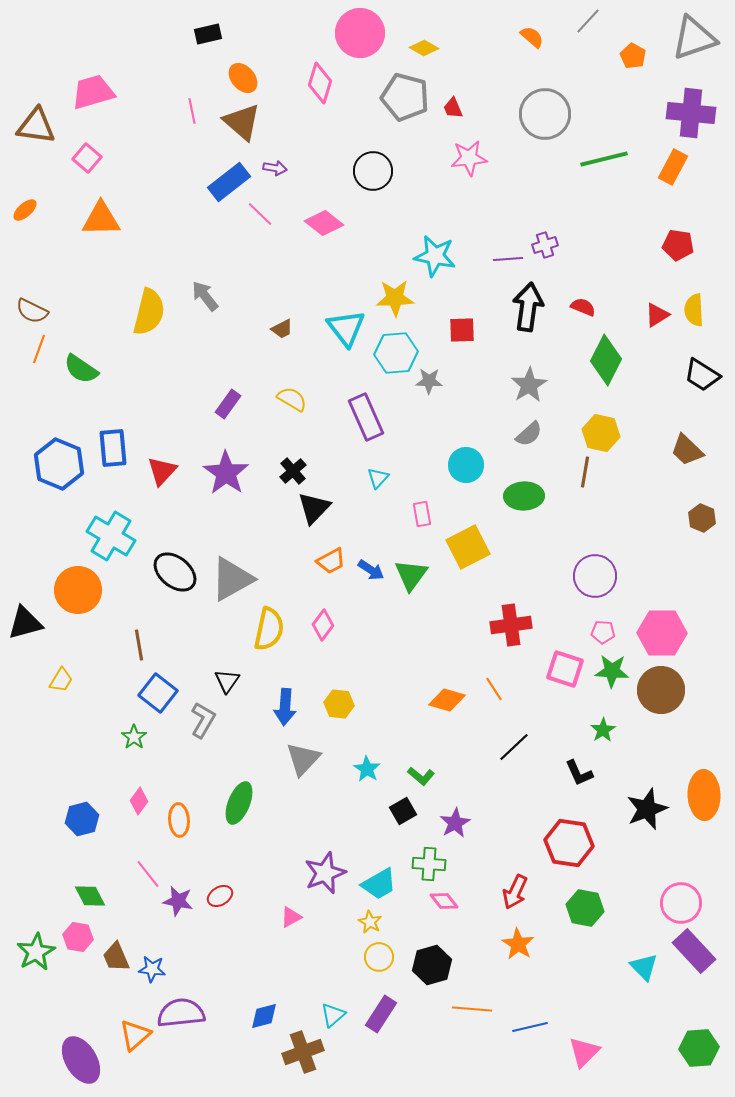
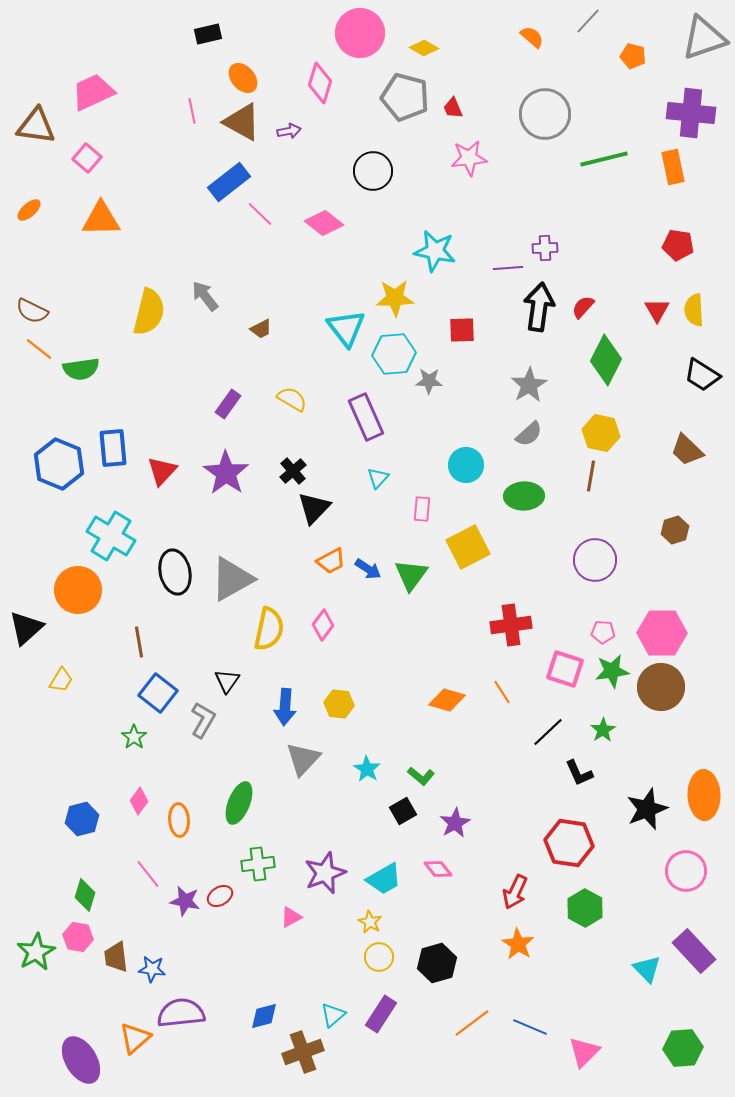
gray triangle at (694, 38): moved 10 px right
orange pentagon at (633, 56): rotated 15 degrees counterclockwise
pink trapezoid at (93, 92): rotated 9 degrees counterclockwise
brown triangle at (242, 122): rotated 12 degrees counterclockwise
orange rectangle at (673, 167): rotated 40 degrees counterclockwise
purple arrow at (275, 168): moved 14 px right, 37 px up; rotated 20 degrees counterclockwise
orange ellipse at (25, 210): moved 4 px right
purple cross at (545, 245): moved 3 px down; rotated 15 degrees clockwise
cyan star at (435, 256): moved 5 px up
purple line at (508, 259): moved 9 px down
black arrow at (528, 307): moved 11 px right
red semicircle at (583, 307): rotated 70 degrees counterclockwise
red triangle at (657, 315): moved 5 px up; rotated 28 degrees counterclockwise
brown trapezoid at (282, 329): moved 21 px left
orange line at (39, 349): rotated 72 degrees counterclockwise
cyan hexagon at (396, 353): moved 2 px left, 1 px down
green semicircle at (81, 369): rotated 42 degrees counterclockwise
brown line at (585, 472): moved 6 px right, 4 px down
pink rectangle at (422, 514): moved 5 px up; rotated 15 degrees clockwise
brown hexagon at (702, 518): moved 27 px left, 12 px down; rotated 20 degrees clockwise
blue arrow at (371, 570): moved 3 px left, 1 px up
black ellipse at (175, 572): rotated 39 degrees clockwise
purple circle at (595, 576): moved 16 px up
black triangle at (25, 623): moved 1 px right, 5 px down; rotated 27 degrees counterclockwise
brown line at (139, 645): moved 3 px up
green star at (612, 671): rotated 12 degrees counterclockwise
orange line at (494, 689): moved 8 px right, 3 px down
brown circle at (661, 690): moved 3 px up
black line at (514, 747): moved 34 px right, 15 px up
green cross at (429, 864): moved 171 px left; rotated 12 degrees counterclockwise
cyan trapezoid at (379, 884): moved 5 px right, 5 px up
green diamond at (90, 896): moved 5 px left, 1 px up; rotated 44 degrees clockwise
purple star at (178, 901): moved 7 px right
pink diamond at (444, 901): moved 6 px left, 32 px up
pink circle at (681, 903): moved 5 px right, 32 px up
green hexagon at (585, 908): rotated 18 degrees clockwise
brown trapezoid at (116, 957): rotated 16 degrees clockwise
black hexagon at (432, 965): moved 5 px right, 2 px up
cyan triangle at (644, 967): moved 3 px right, 2 px down
orange line at (472, 1009): moved 14 px down; rotated 42 degrees counterclockwise
blue line at (530, 1027): rotated 36 degrees clockwise
orange triangle at (135, 1035): moved 3 px down
green hexagon at (699, 1048): moved 16 px left
